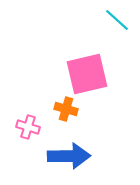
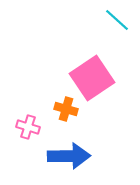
pink square: moved 5 px right, 4 px down; rotated 21 degrees counterclockwise
